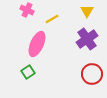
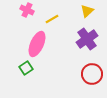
yellow triangle: rotated 16 degrees clockwise
green square: moved 2 px left, 4 px up
